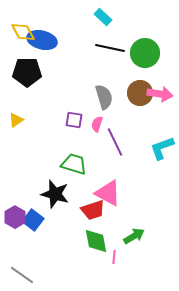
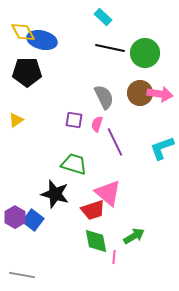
gray semicircle: rotated 10 degrees counterclockwise
pink triangle: rotated 12 degrees clockwise
gray line: rotated 25 degrees counterclockwise
